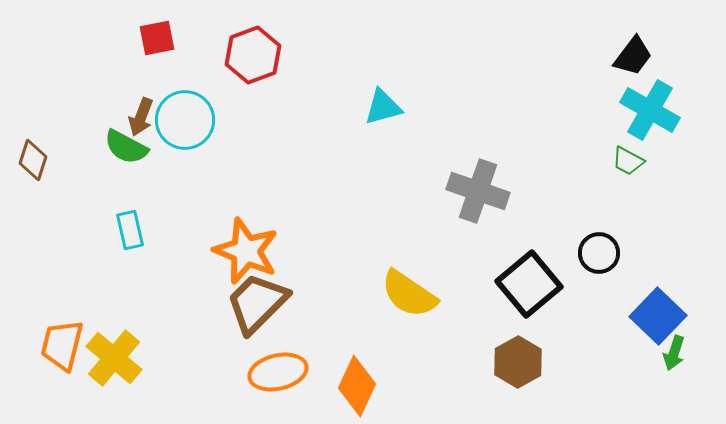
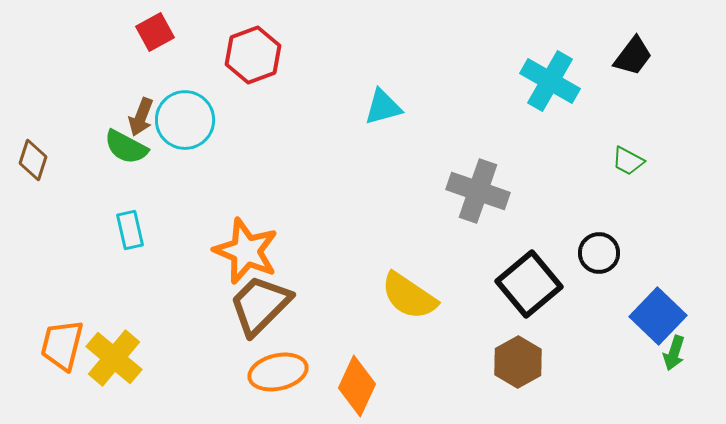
red square: moved 2 px left, 6 px up; rotated 18 degrees counterclockwise
cyan cross: moved 100 px left, 29 px up
yellow semicircle: moved 2 px down
brown trapezoid: moved 3 px right, 2 px down
